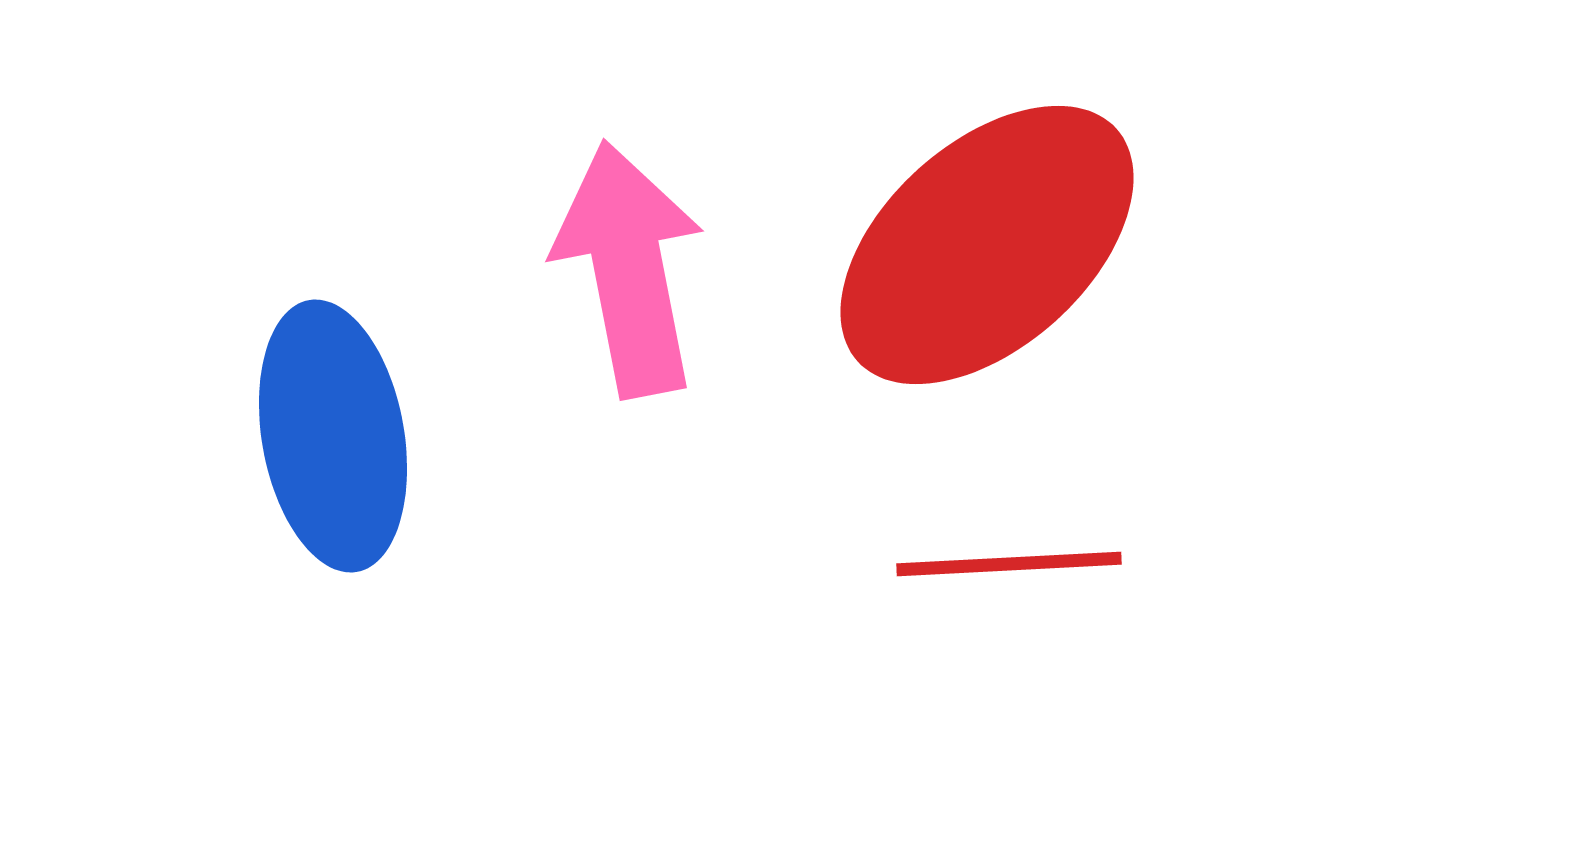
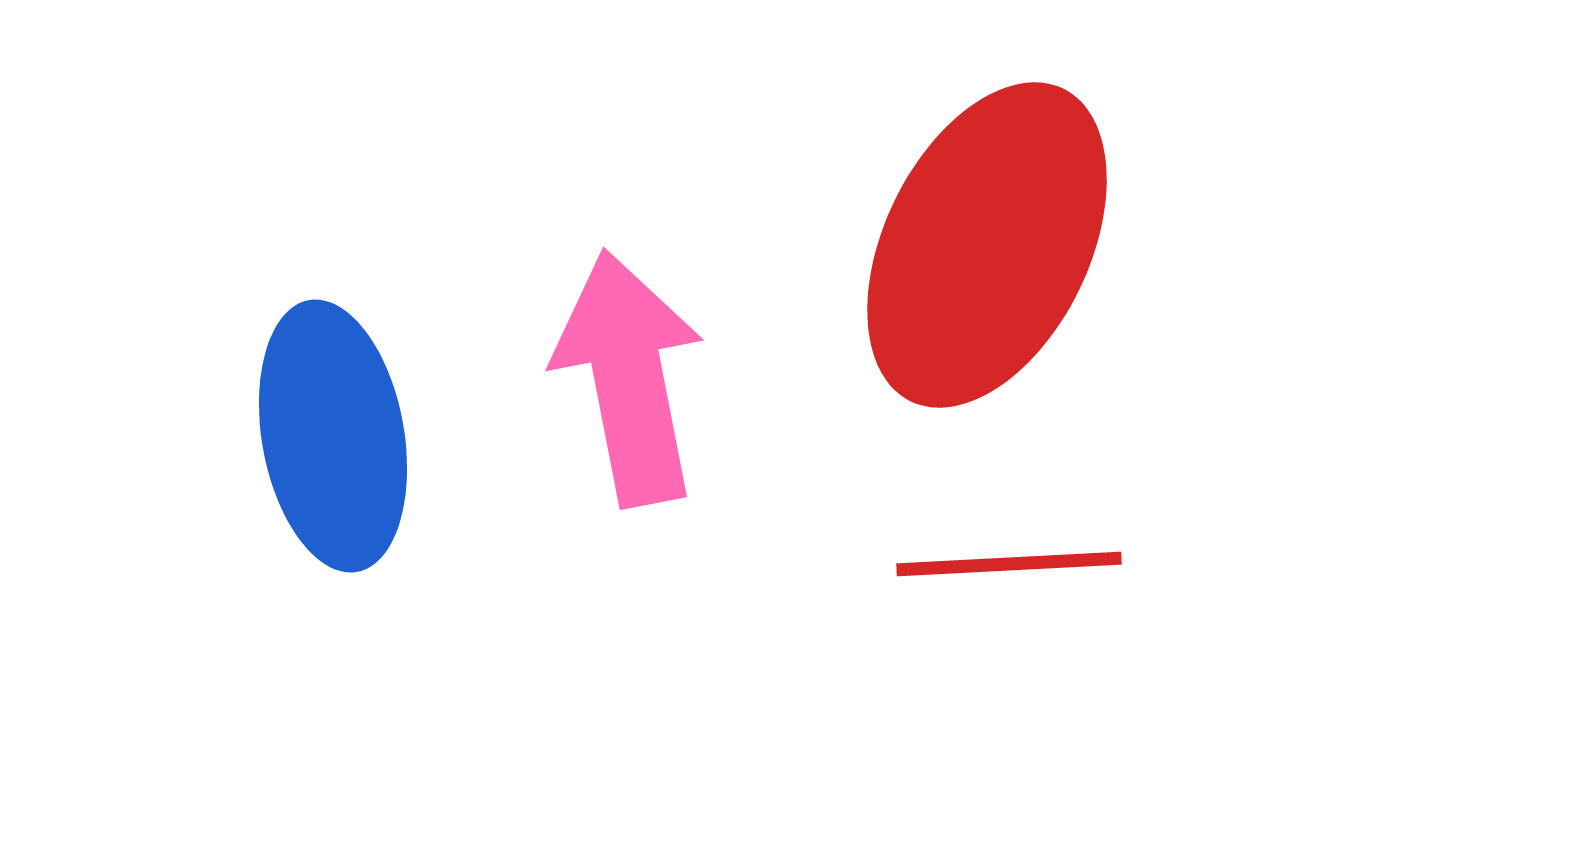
red ellipse: rotated 22 degrees counterclockwise
pink arrow: moved 109 px down
